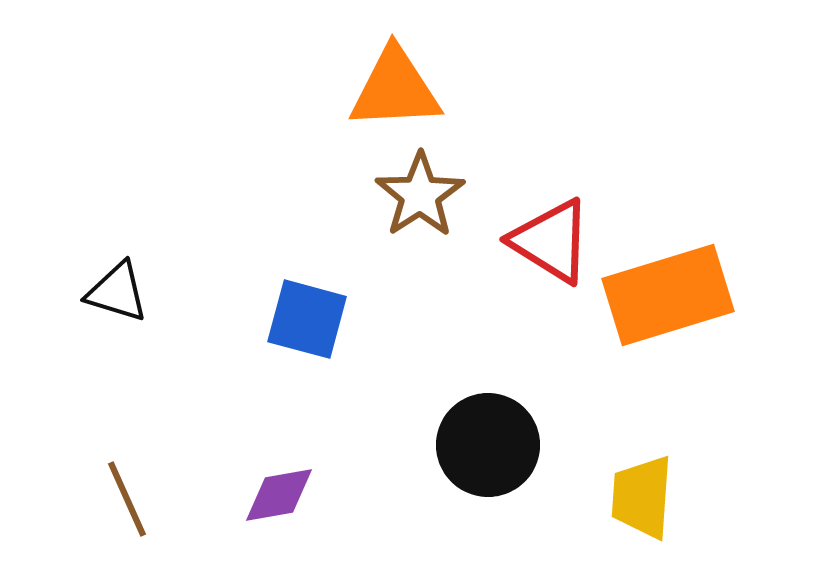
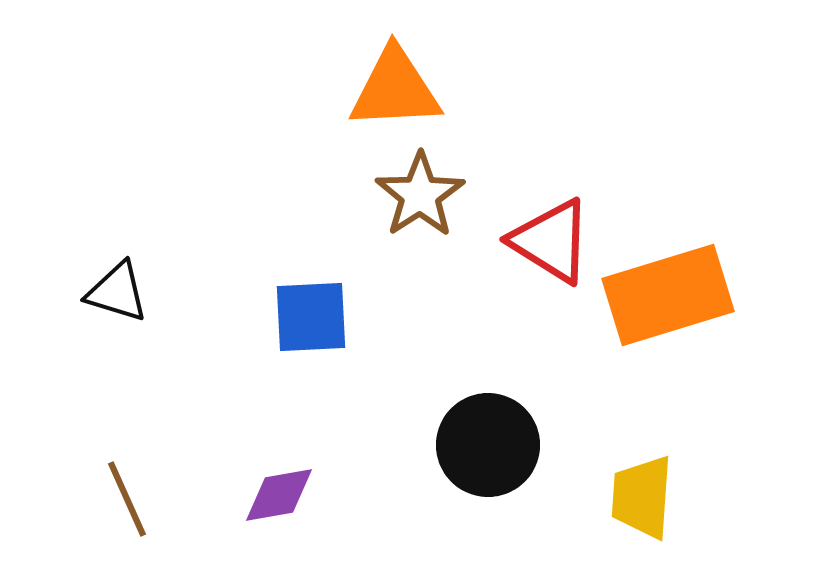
blue square: moved 4 px right, 2 px up; rotated 18 degrees counterclockwise
